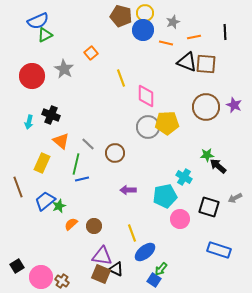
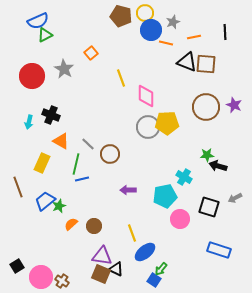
blue circle at (143, 30): moved 8 px right
orange triangle at (61, 141): rotated 12 degrees counterclockwise
brown circle at (115, 153): moved 5 px left, 1 px down
black arrow at (218, 166): rotated 24 degrees counterclockwise
